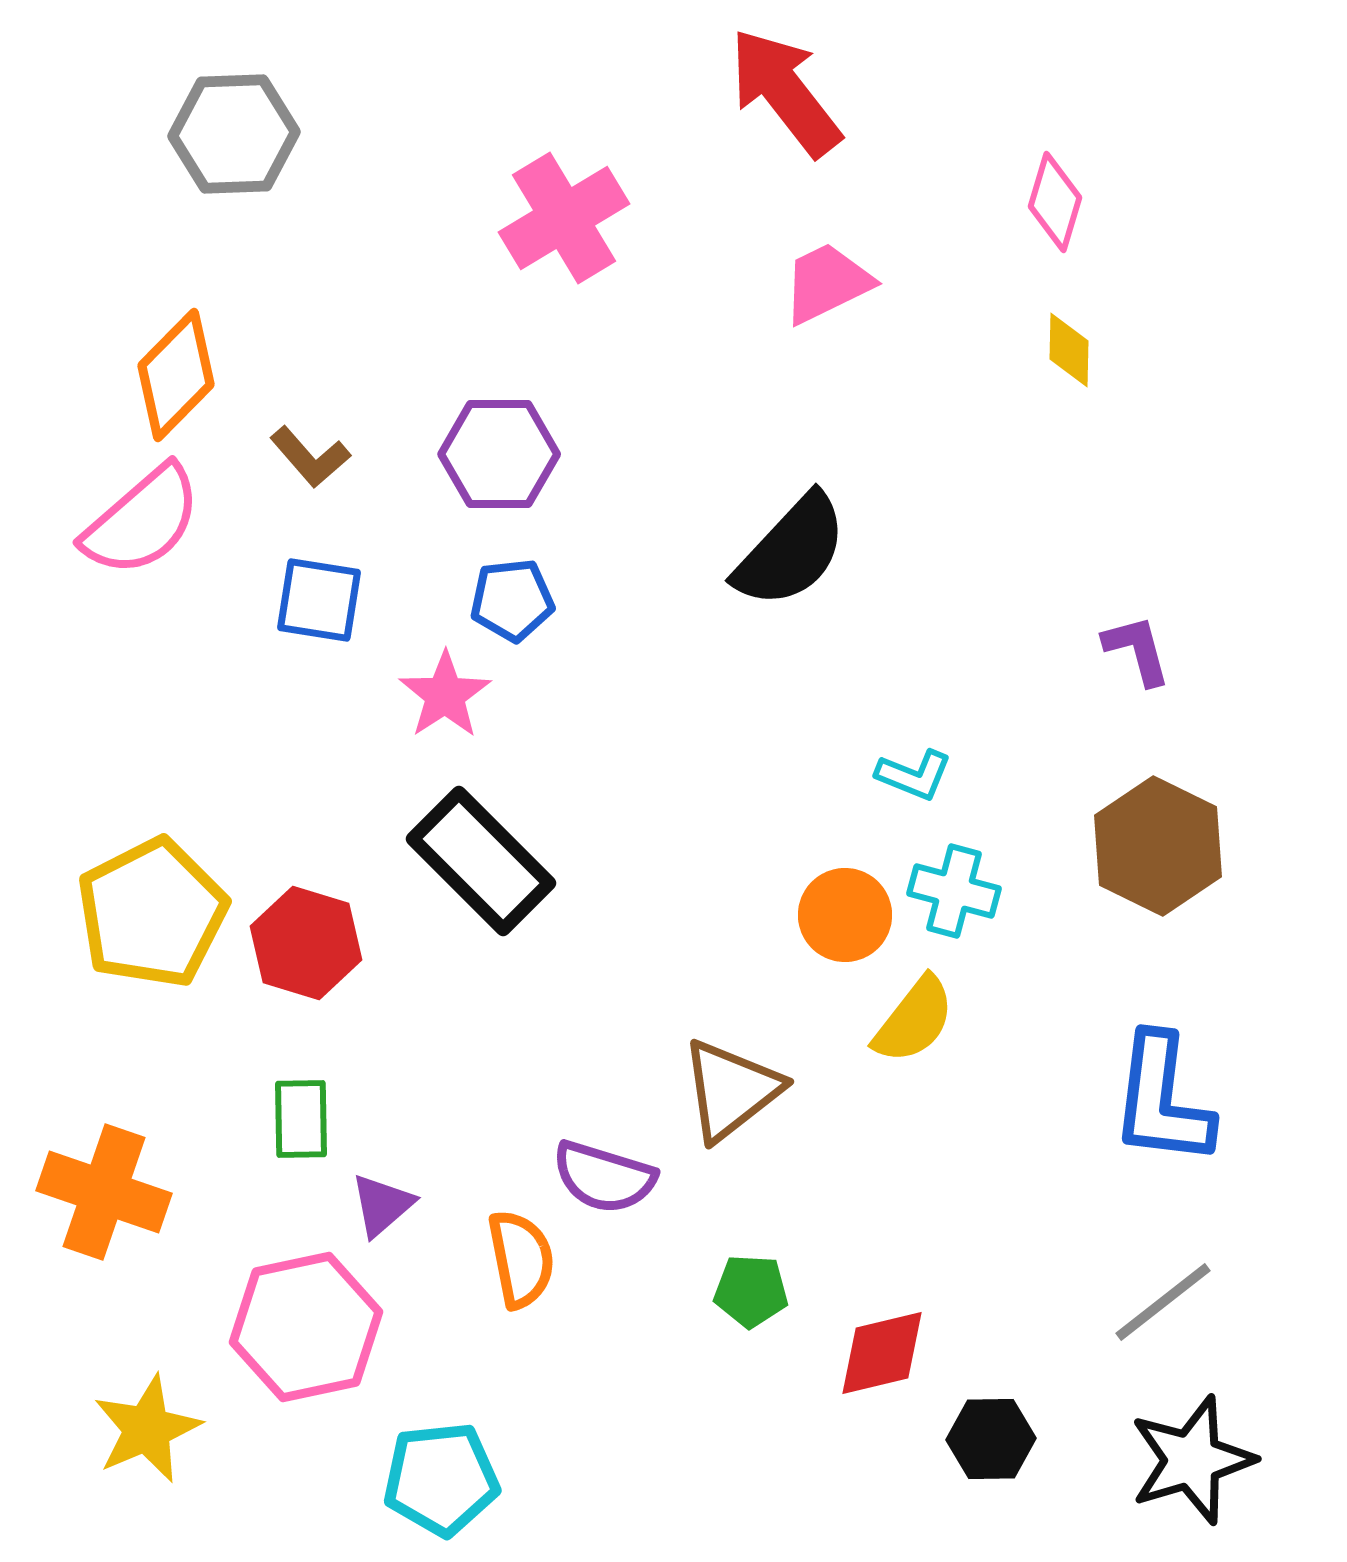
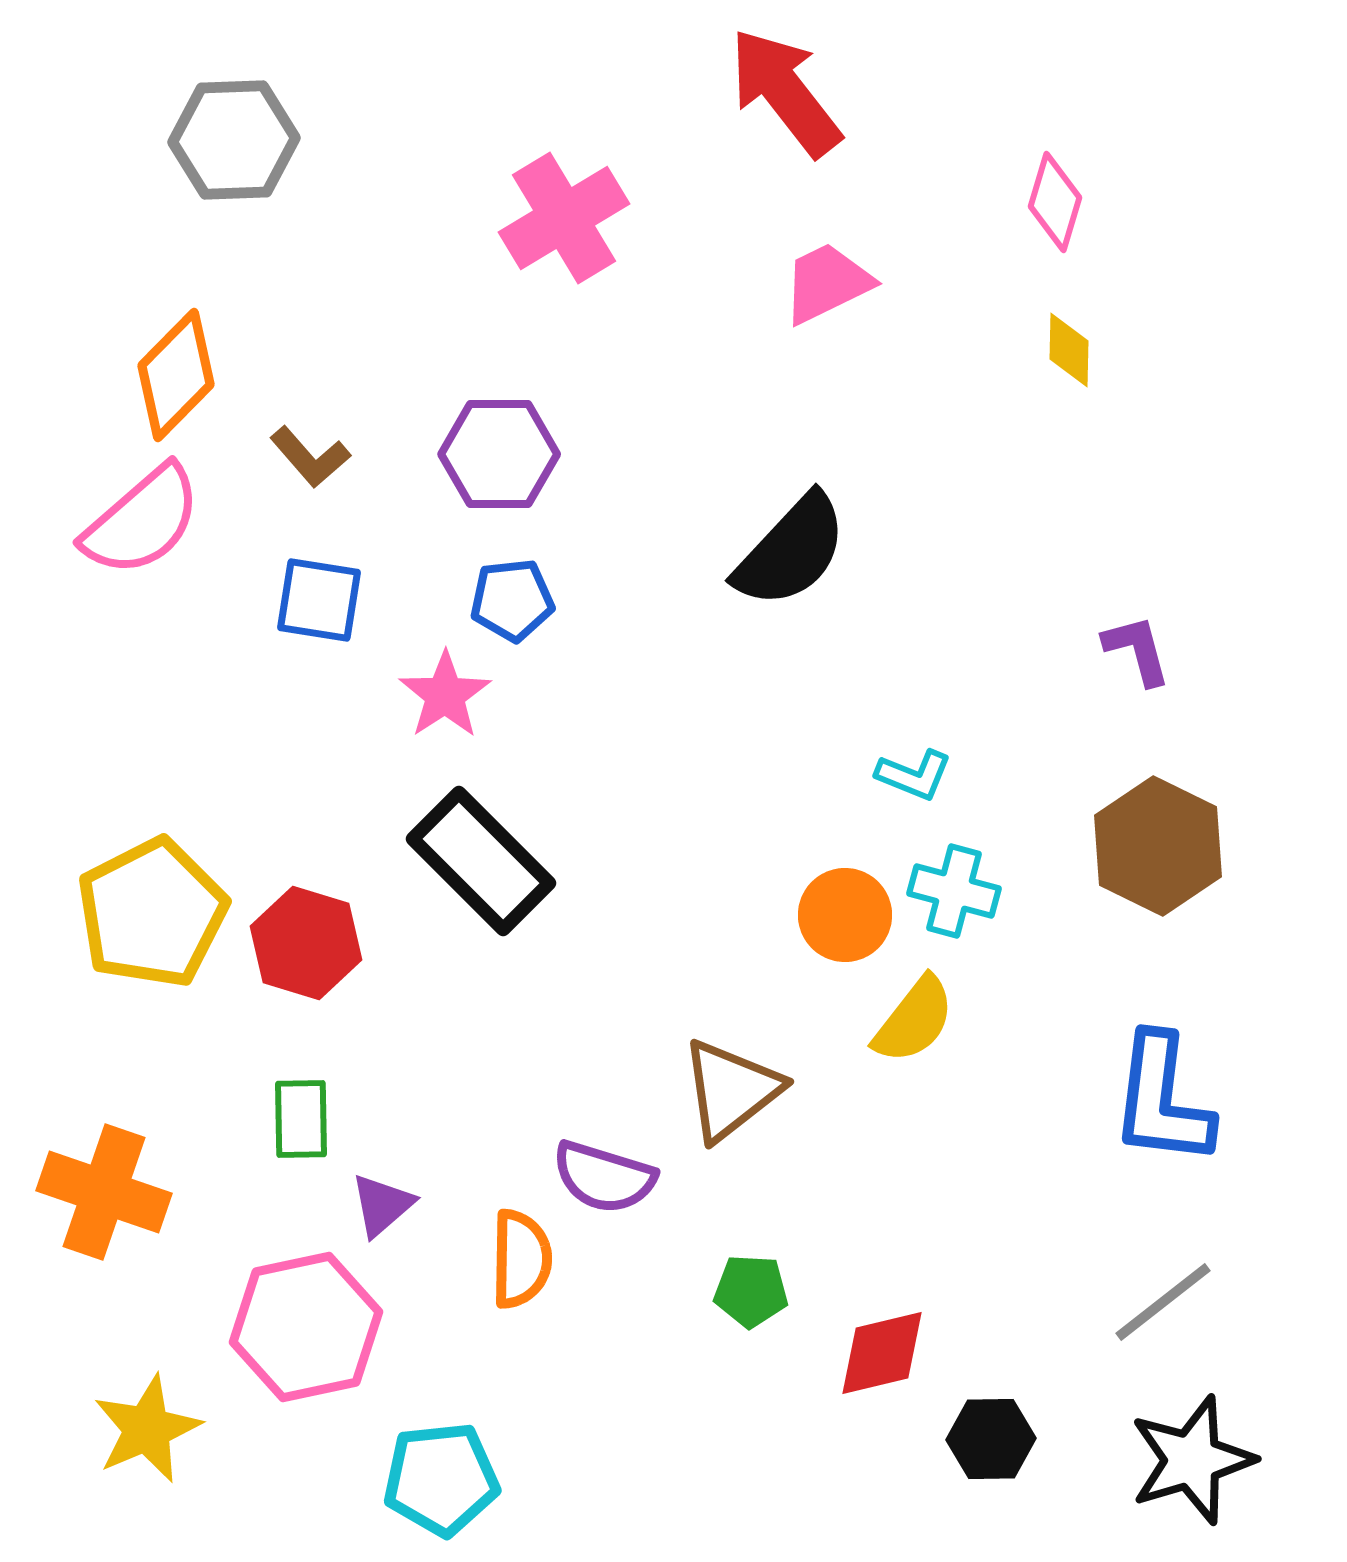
gray hexagon: moved 6 px down
orange semicircle: rotated 12 degrees clockwise
